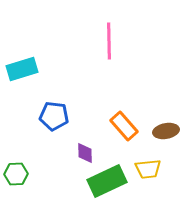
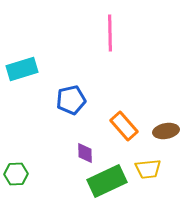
pink line: moved 1 px right, 8 px up
blue pentagon: moved 17 px right, 16 px up; rotated 20 degrees counterclockwise
